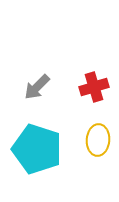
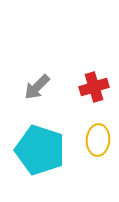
cyan pentagon: moved 3 px right, 1 px down
